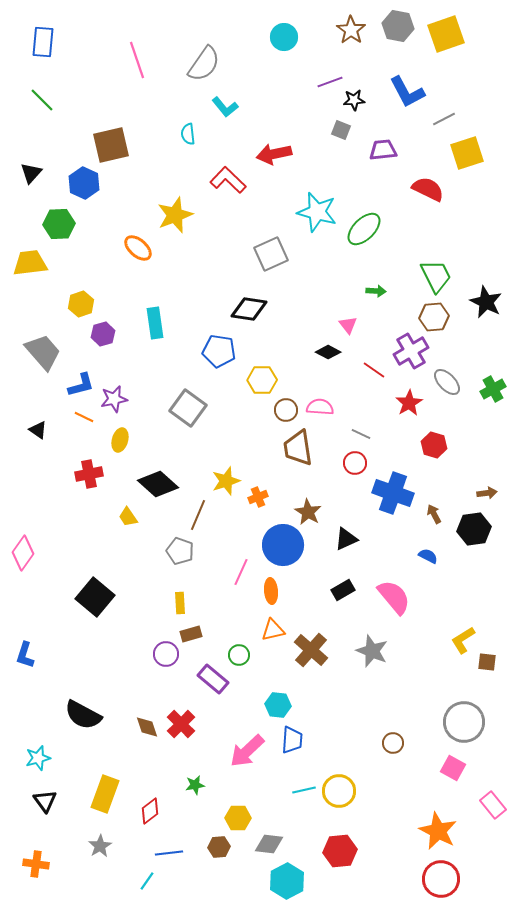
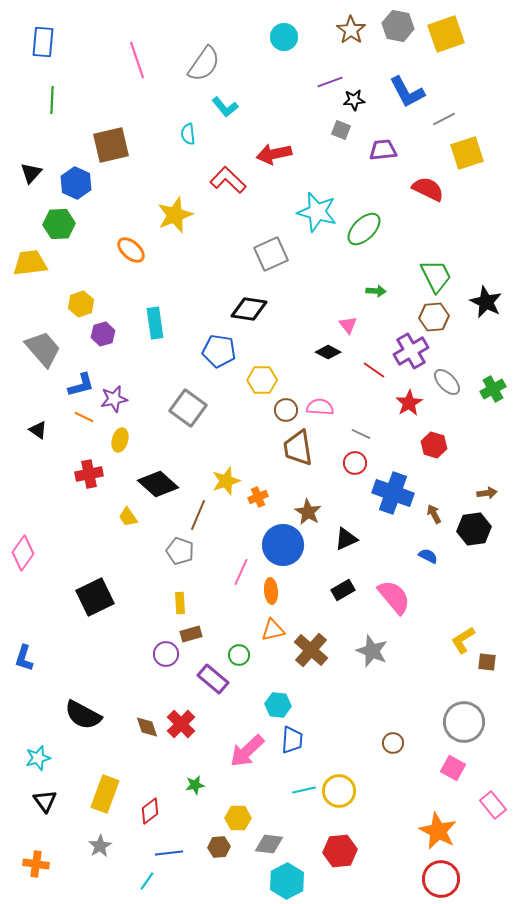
green line at (42, 100): moved 10 px right; rotated 48 degrees clockwise
blue hexagon at (84, 183): moved 8 px left
orange ellipse at (138, 248): moved 7 px left, 2 px down
gray trapezoid at (43, 352): moved 3 px up
black square at (95, 597): rotated 24 degrees clockwise
blue L-shape at (25, 655): moved 1 px left, 3 px down
